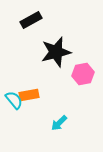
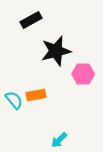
black star: moved 1 px up
pink hexagon: rotated 10 degrees clockwise
orange rectangle: moved 7 px right
cyan arrow: moved 17 px down
